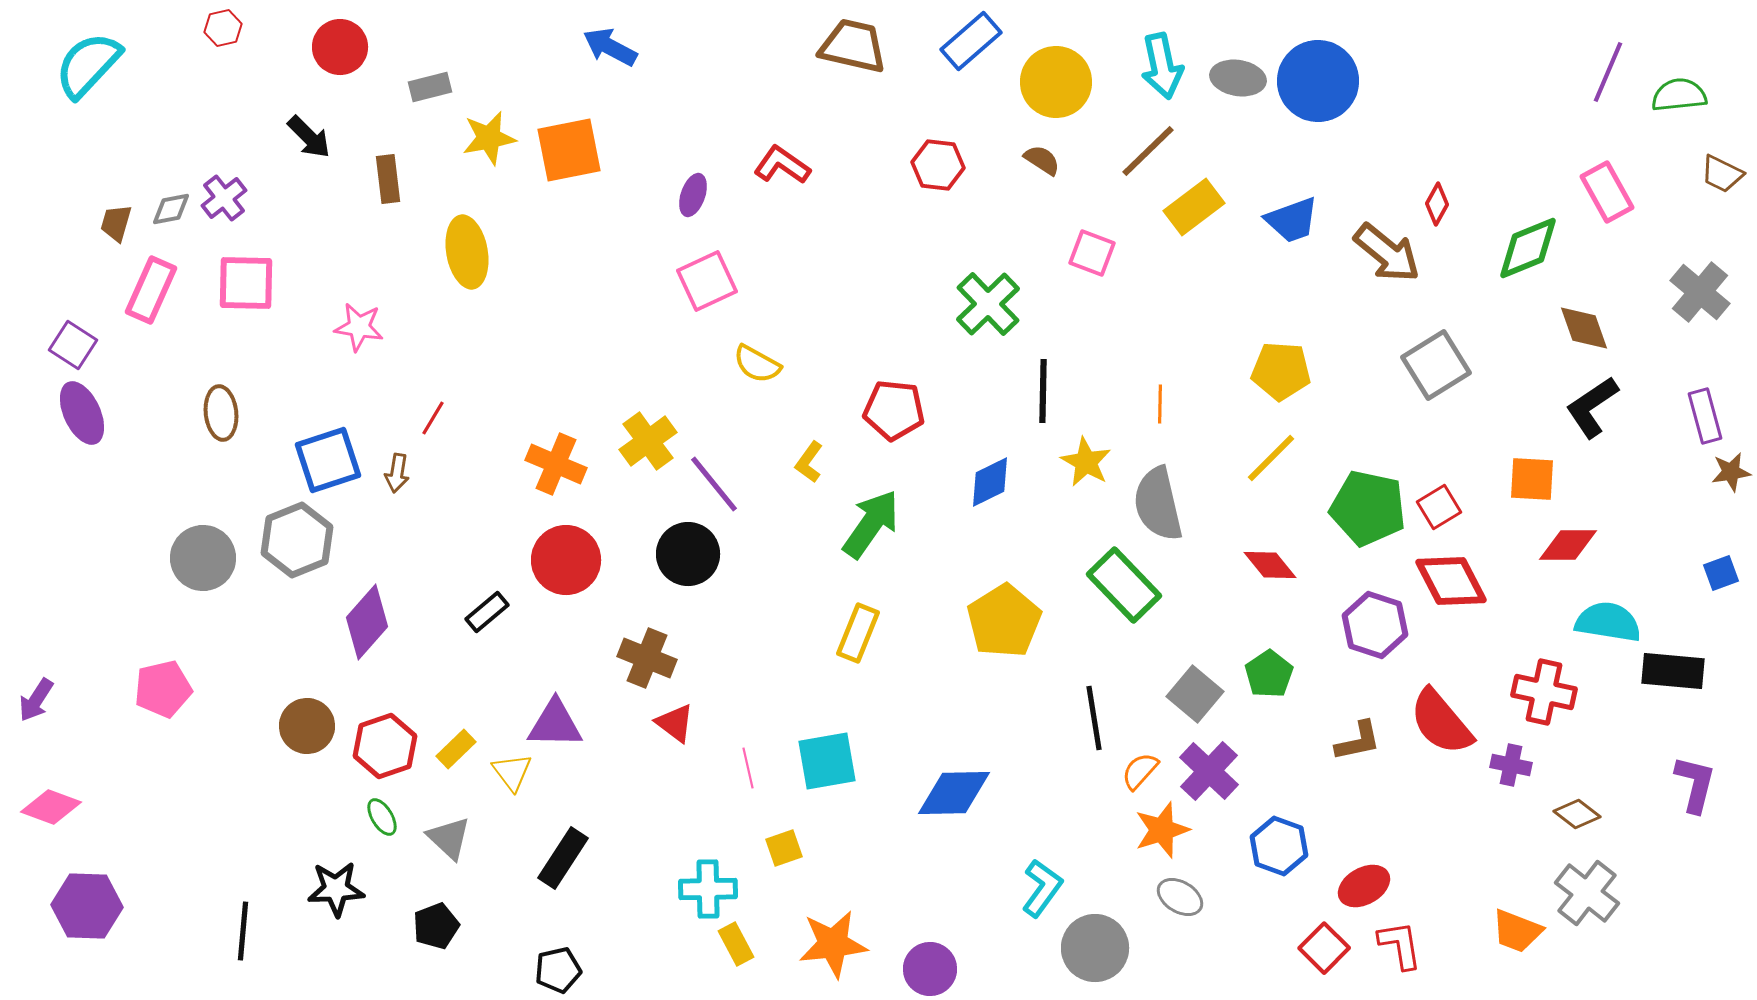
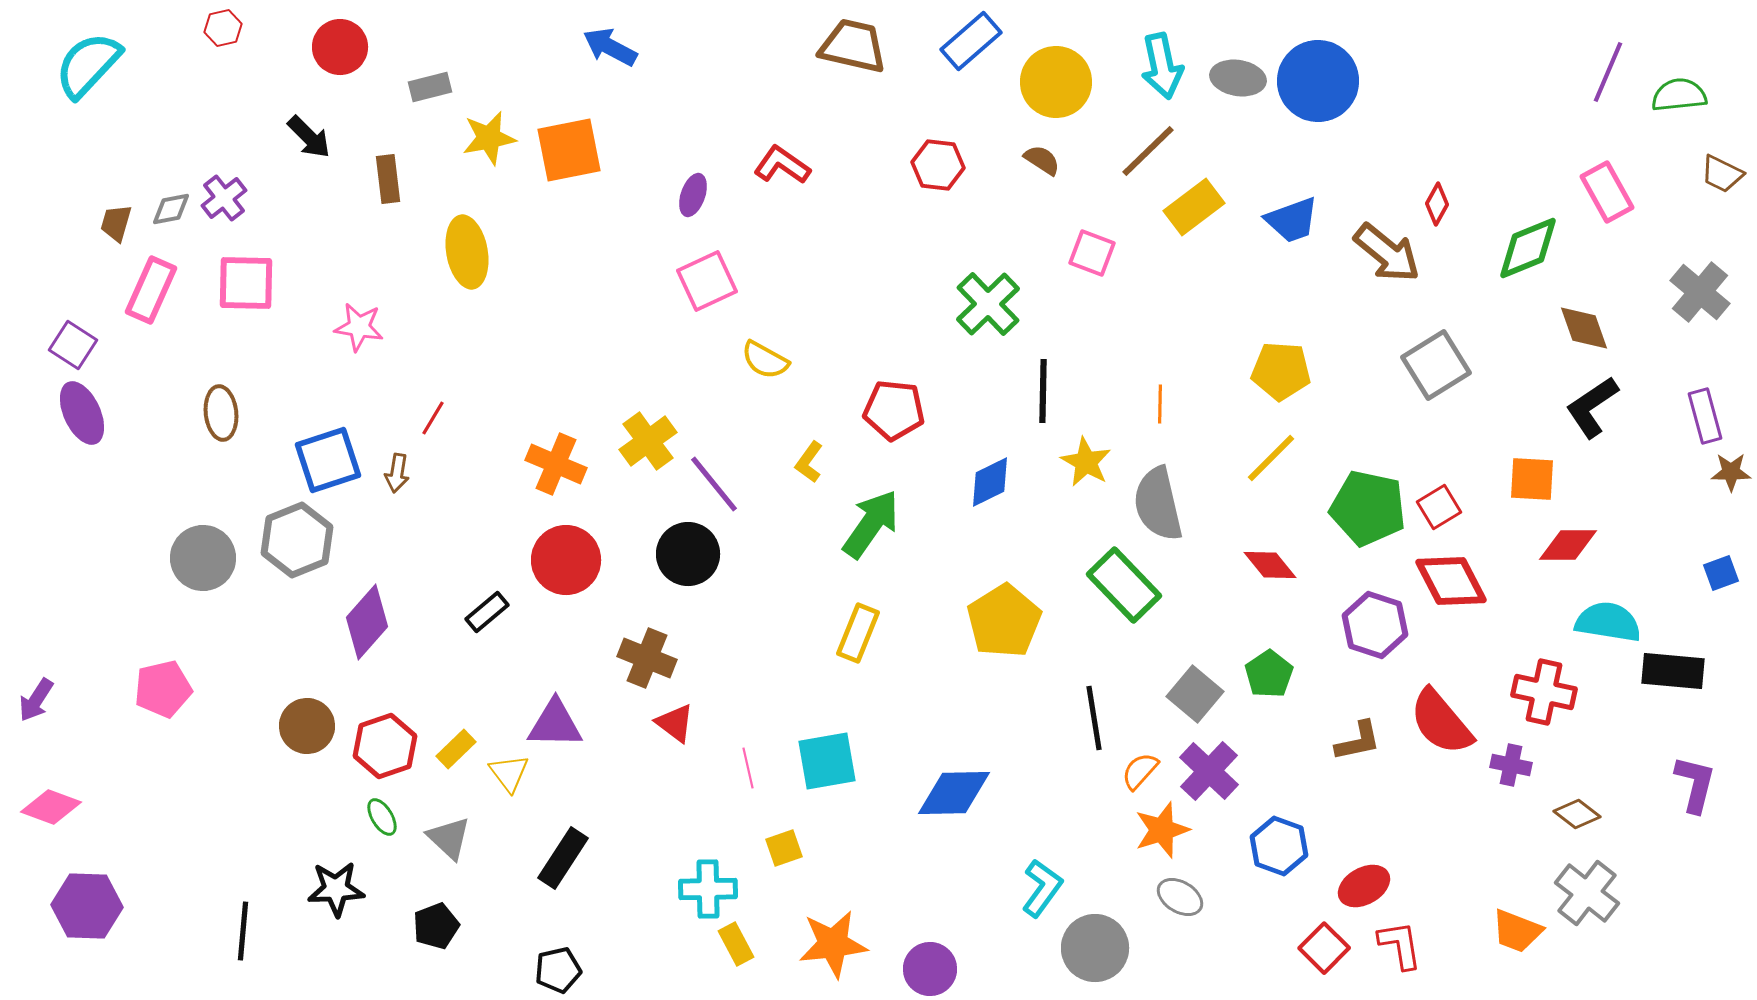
yellow semicircle at (757, 364): moved 8 px right, 4 px up
brown star at (1731, 472): rotated 9 degrees clockwise
yellow triangle at (512, 772): moved 3 px left, 1 px down
